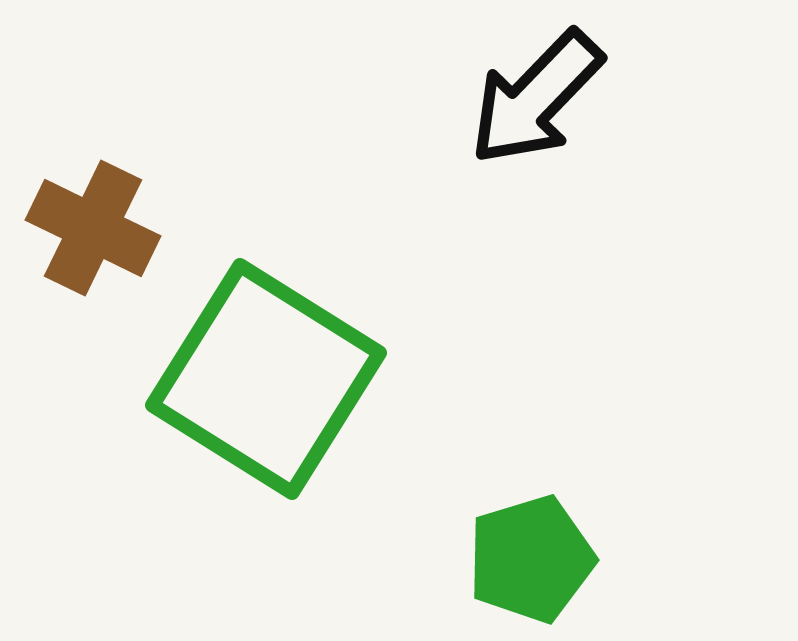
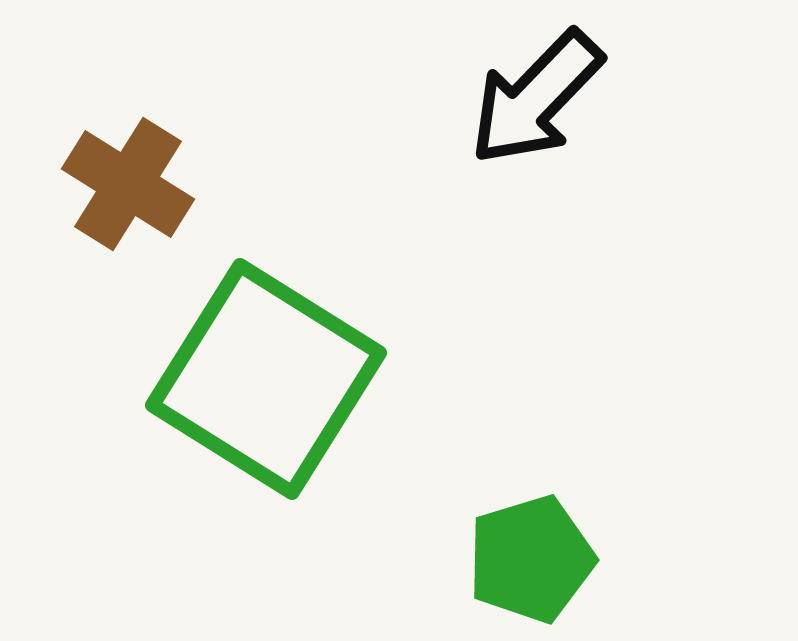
brown cross: moved 35 px right, 44 px up; rotated 6 degrees clockwise
